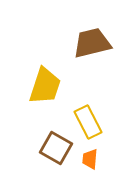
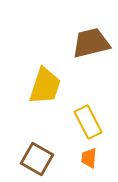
brown trapezoid: moved 1 px left
brown square: moved 19 px left, 11 px down
orange trapezoid: moved 1 px left, 1 px up
